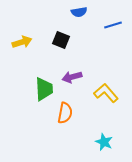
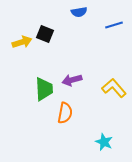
blue line: moved 1 px right
black square: moved 16 px left, 6 px up
purple arrow: moved 3 px down
yellow L-shape: moved 8 px right, 5 px up
